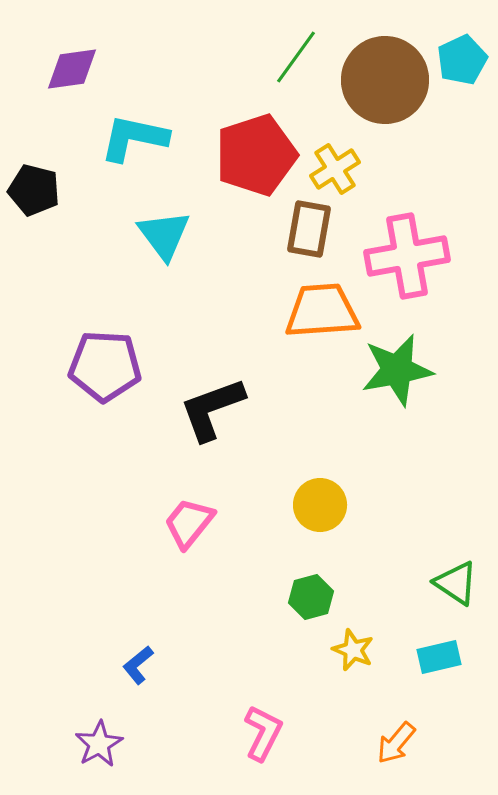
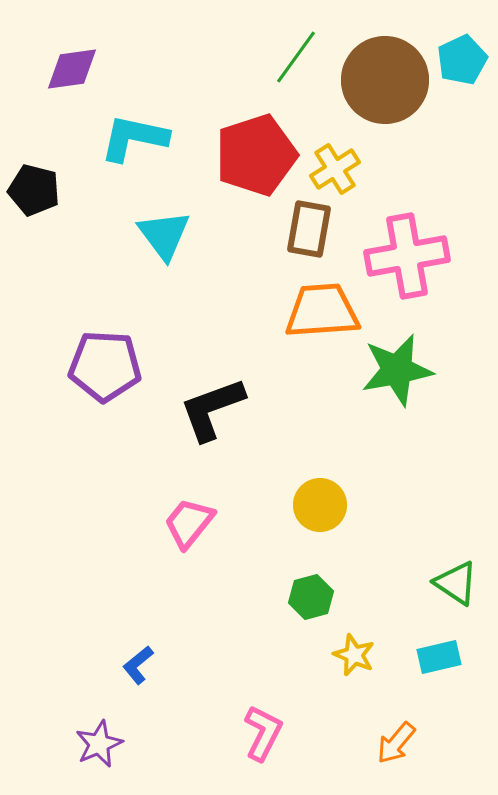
yellow star: moved 1 px right, 5 px down
purple star: rotated 6 degrees clockwise
